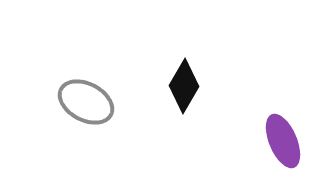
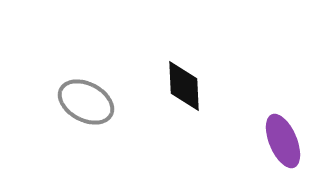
black diamond: rotated 32 degrees counterclockwise
